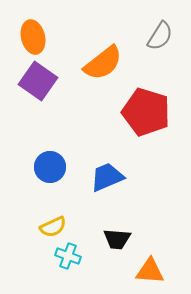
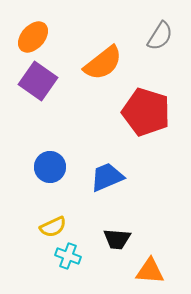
orange ellipse: rotated 56 degrees clockwise
